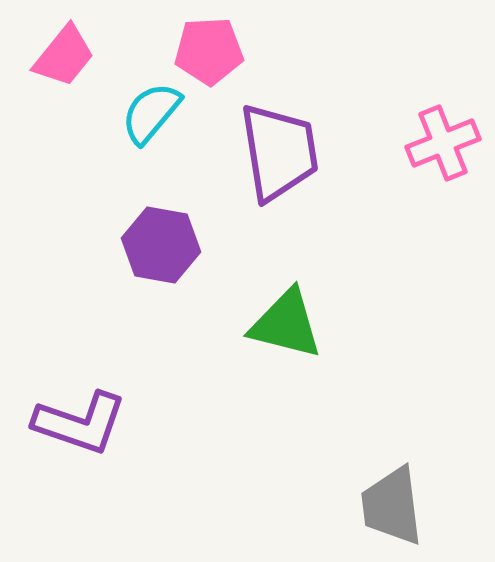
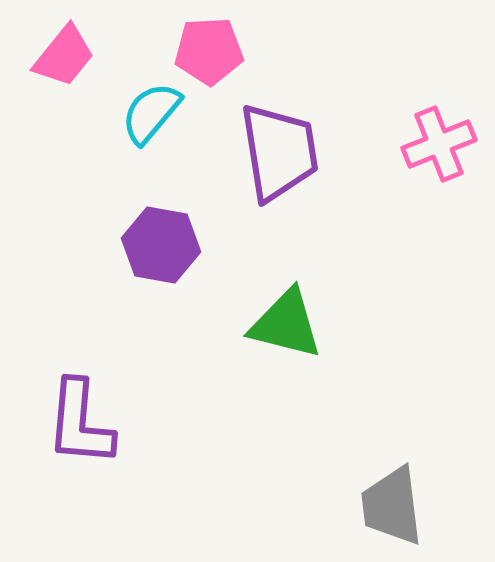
pink cross: moved 4 px left, 1 px down
purple L-shape: rotated 76 degrees clockwise
